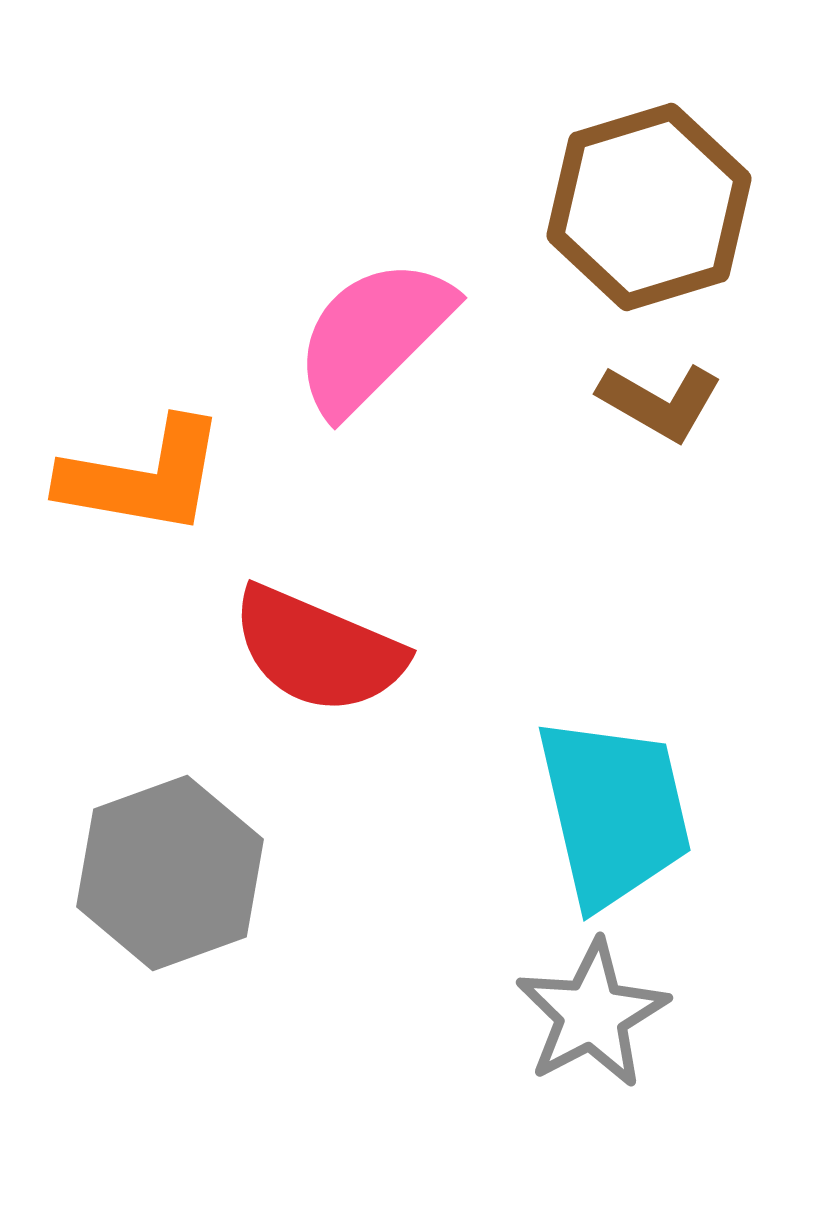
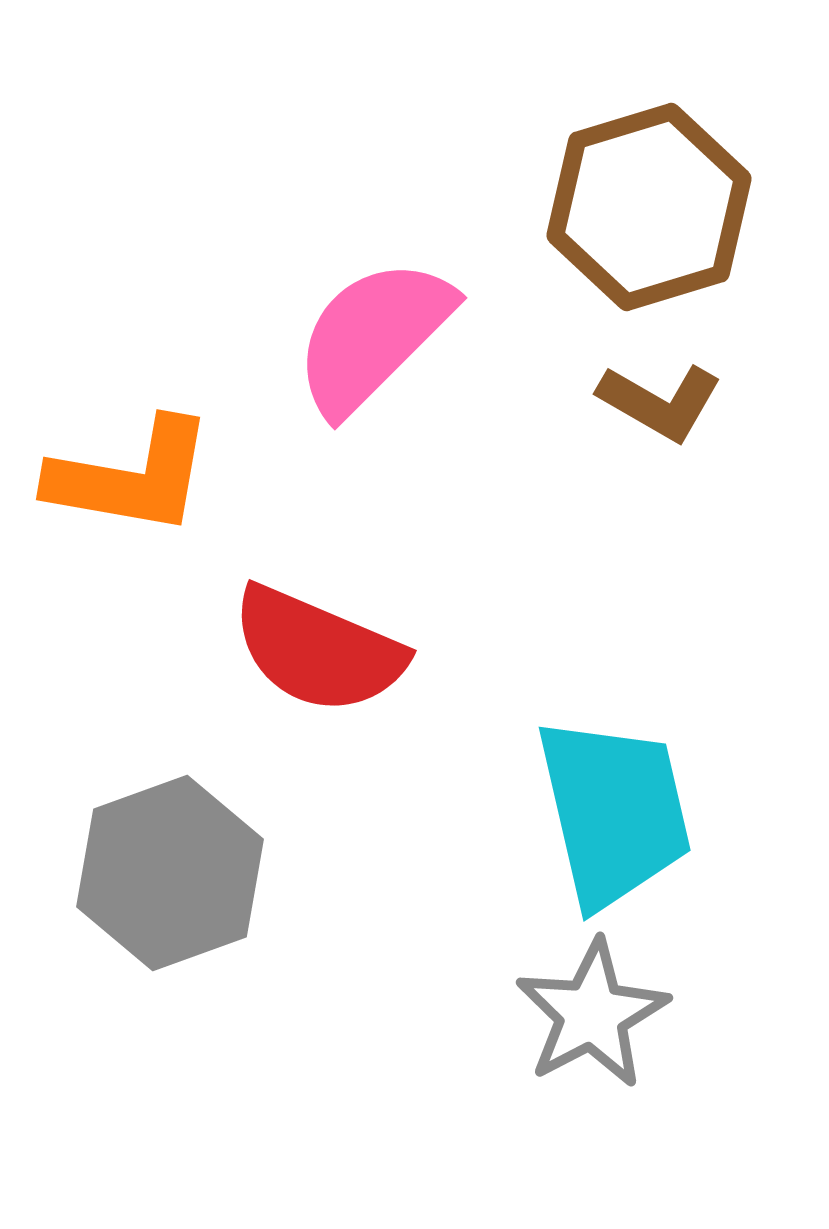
orange L-shape: moved 12 px left
